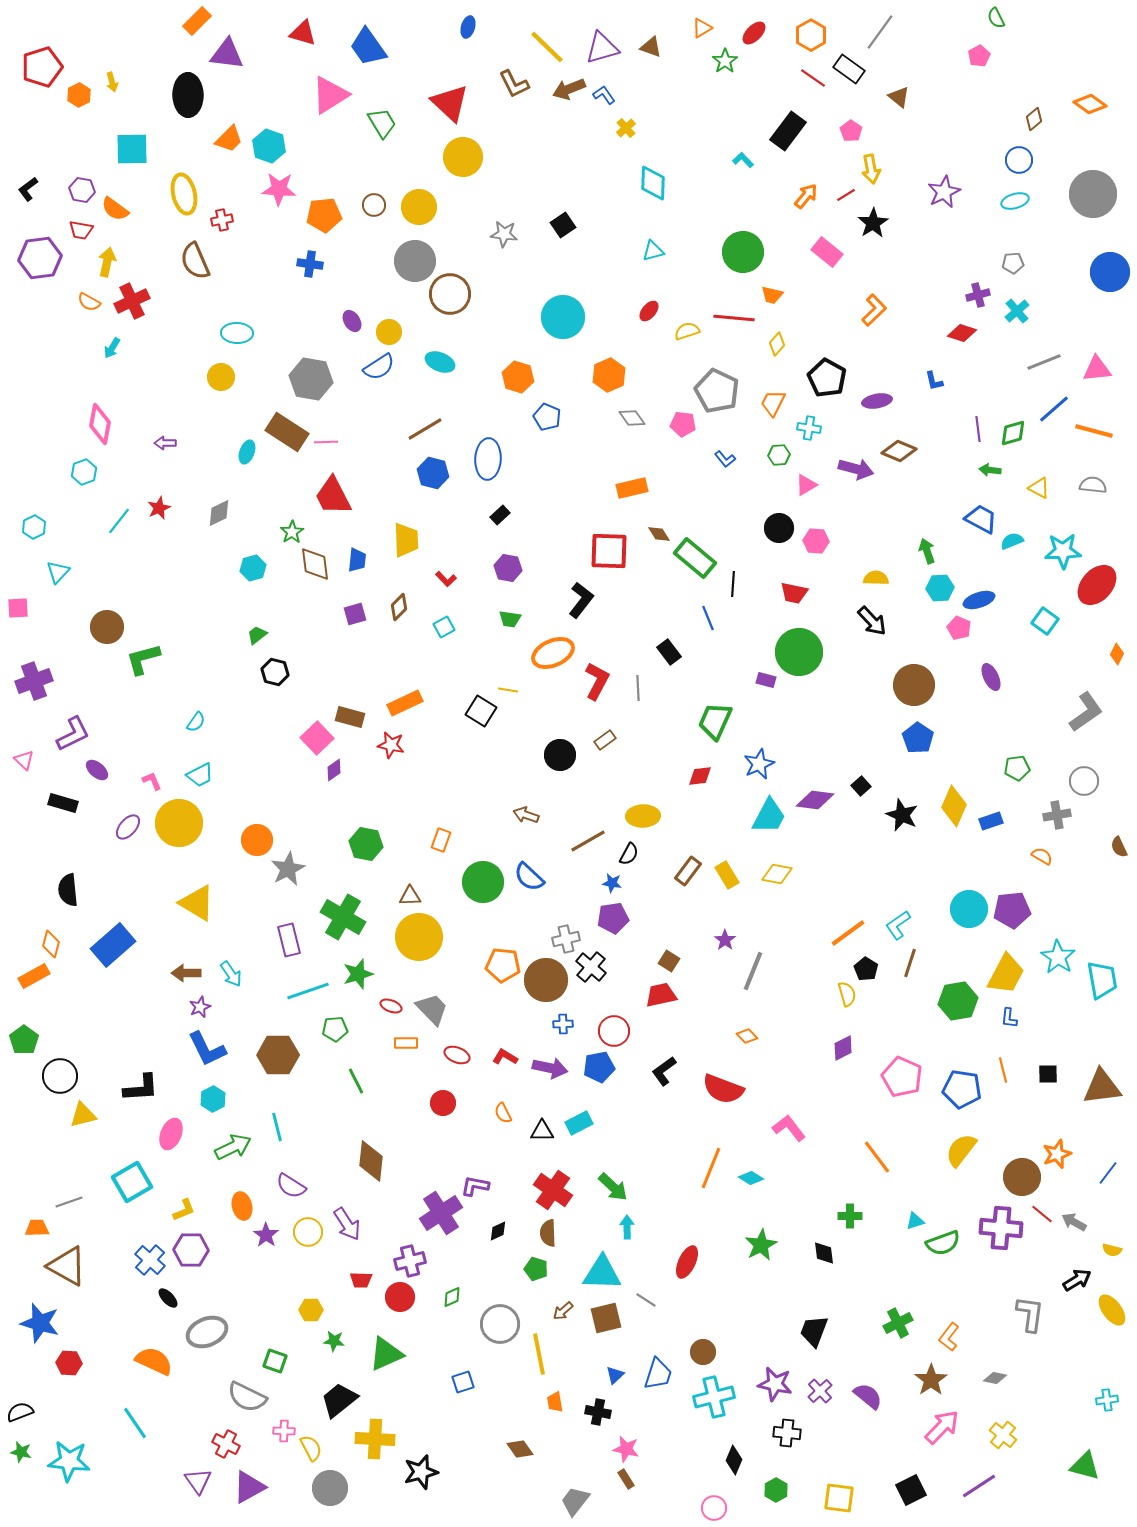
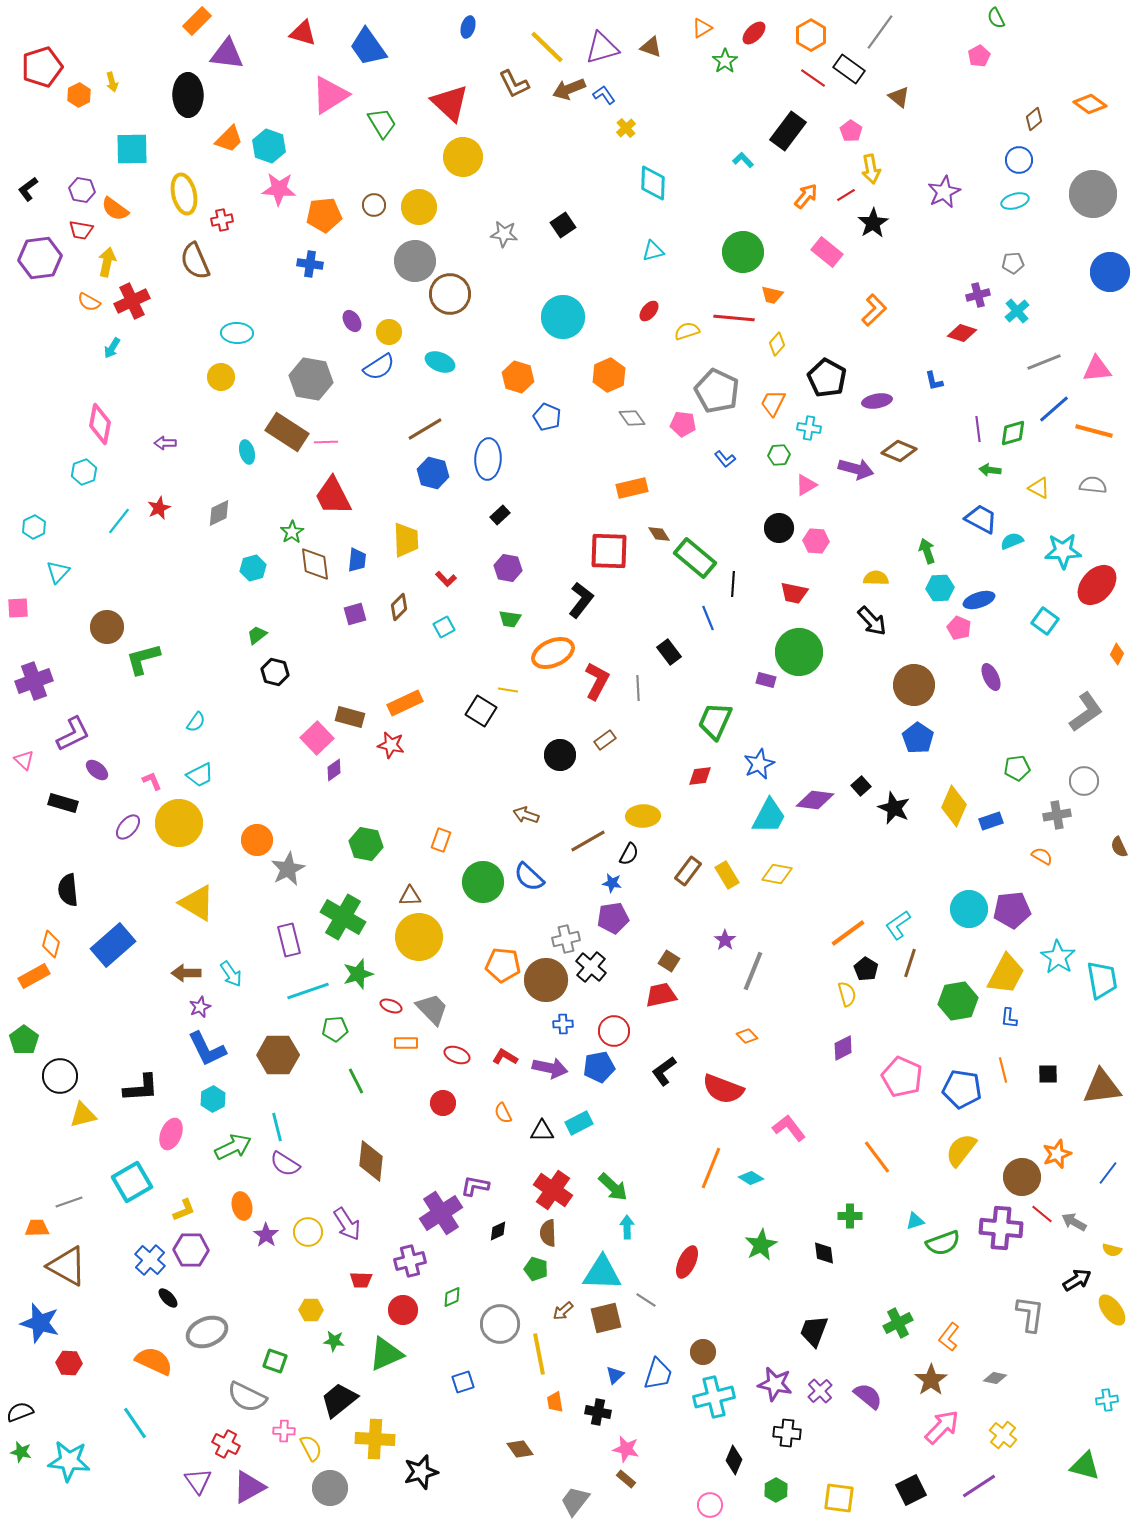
cyan ellipse at (247, 452): rotated 35 degrees counterclockwise
black star at (902, 815): moved 8 px left, 7 px up
purple semicircle at (291, 1186): moved 6 px left, 22 px up
red circle at (400, 1297): moved 3 px right, 13 px down
brown rectangle at (626, 1479): rotated 18 degrees counterclockwise
pink circle at (714, 1508): moved 4 px left, 3 px up
